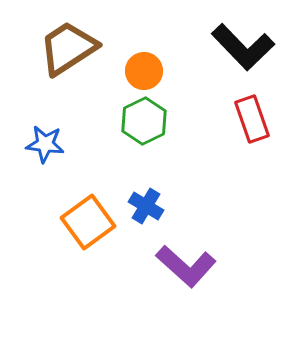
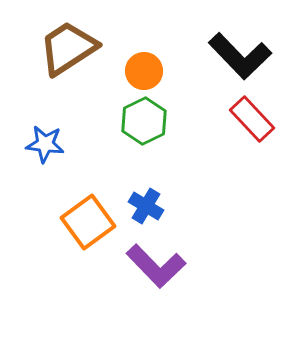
black L-shape: moved 3 px left, 9 px down
red rectangle: rotated 24 degrees counterclockwise
purple L-shape: moved 30 px left; rotated 4 degrees clockwise
